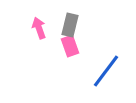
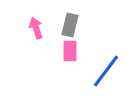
pink arrow: moved 3 px left
pink rectangle: moved 5 px down; rotated 20 degrees clockwise
